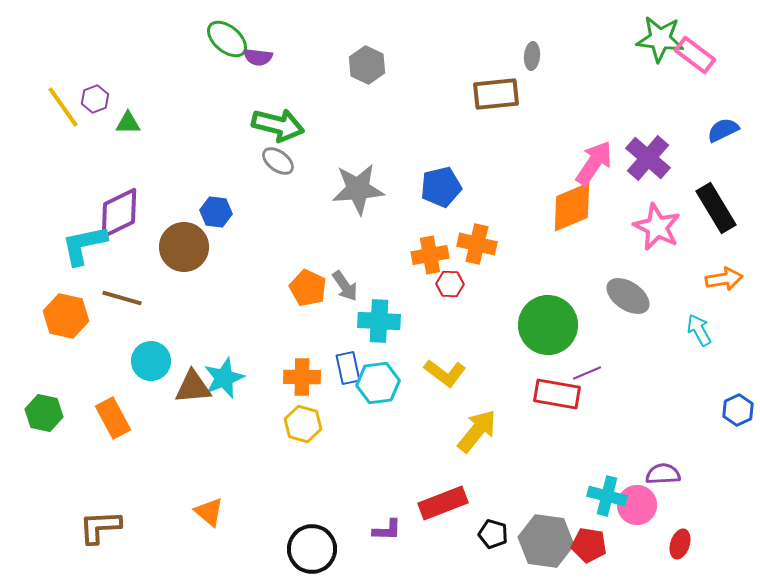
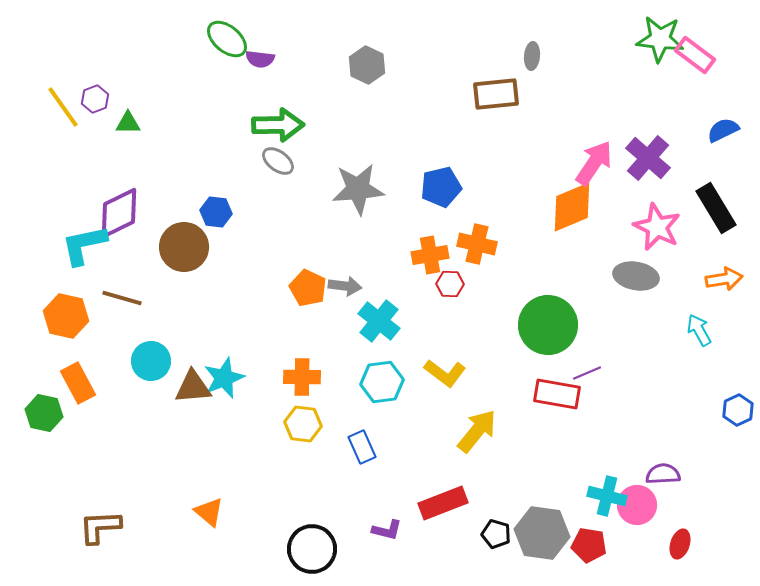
purple semicircle at (258, 57): moved 2 px right, 2 px down
green arrow at (278, 125): rotated 15 degrees counterclockwise
gray arrow at (345, 286): rotated 48 degrees counterclockwise
gray ellipse at (628, 296): moved 8 px right, 20 px up; rotated 24 degrees counterclockwise
cyan cross at (379, 321): rotated 36 degrees clockwise
blue rectangle at (348, 368): moved 14 px right, 79 px down; rotated 12 degrees counterclockwise
cyan hexagon at (378, 383): moved 4 px right, 1 px up
orange rectangle at (113, 418): moved 35 px left, 35 px up
yellow hexagon at (303, 424): rotated 9 degrees counterclockwise
purple L-shape at (387, 530): rotated 12 degrees clockwise
black pentagon at (493, 534): moved 3 px right
gray hexagon at (546, 541): moved 4 px left, 8 px up
